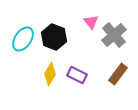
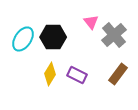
black hexagon: moved 1 px left; rotated 20 degrees counterclockwise
